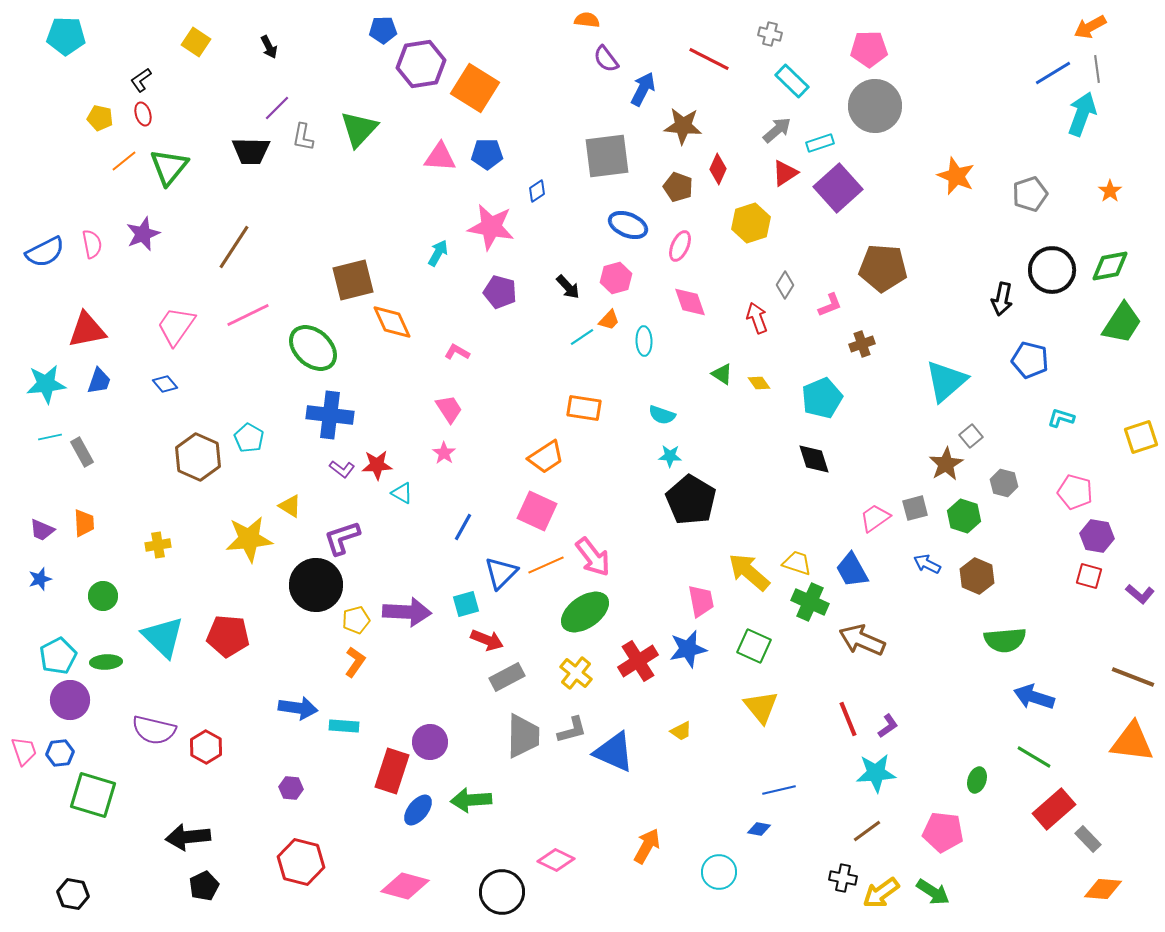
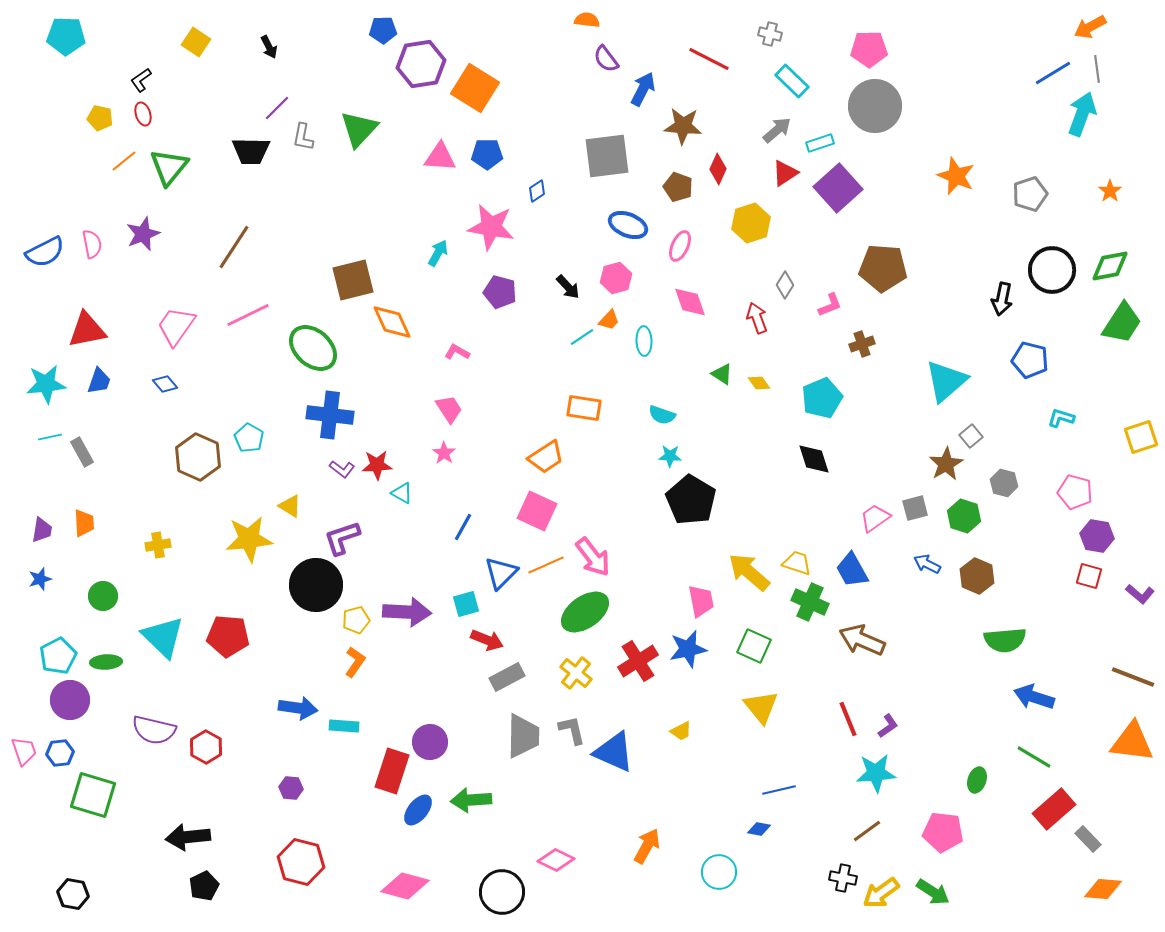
purple trapezoid at (42, 530): rotated 104 degrees counterclockwise
gray L-shape at (572, 730): rotated 88 degrees counterclockwise
